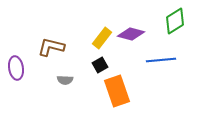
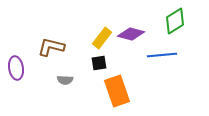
blue line: moved 1 px right, 5 px up
black square: moved 1 px left, 2 px up; rotated 21 degrees clockwise
